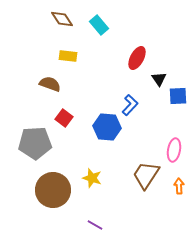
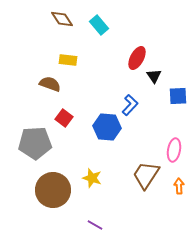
yellow rectangle: moved 4 px down
black triangle: moved 5 px left, 3 px up
